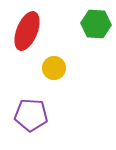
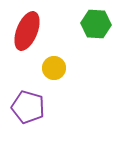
purple pentagon: moved 3 px left, 8 px up; rotated 12 degrees clockwise
